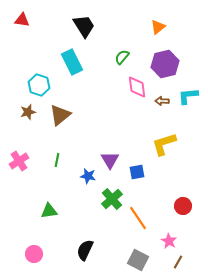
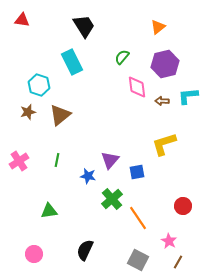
purple triangle: rotated 12 degrees clockwise
